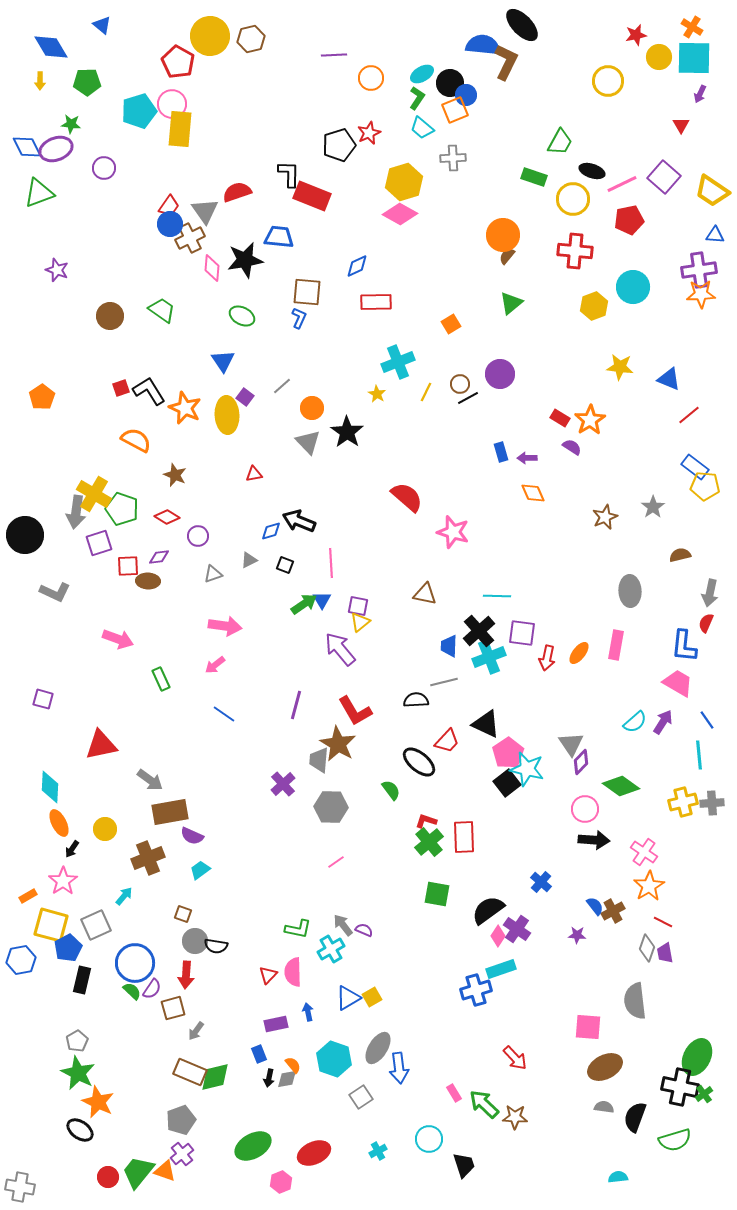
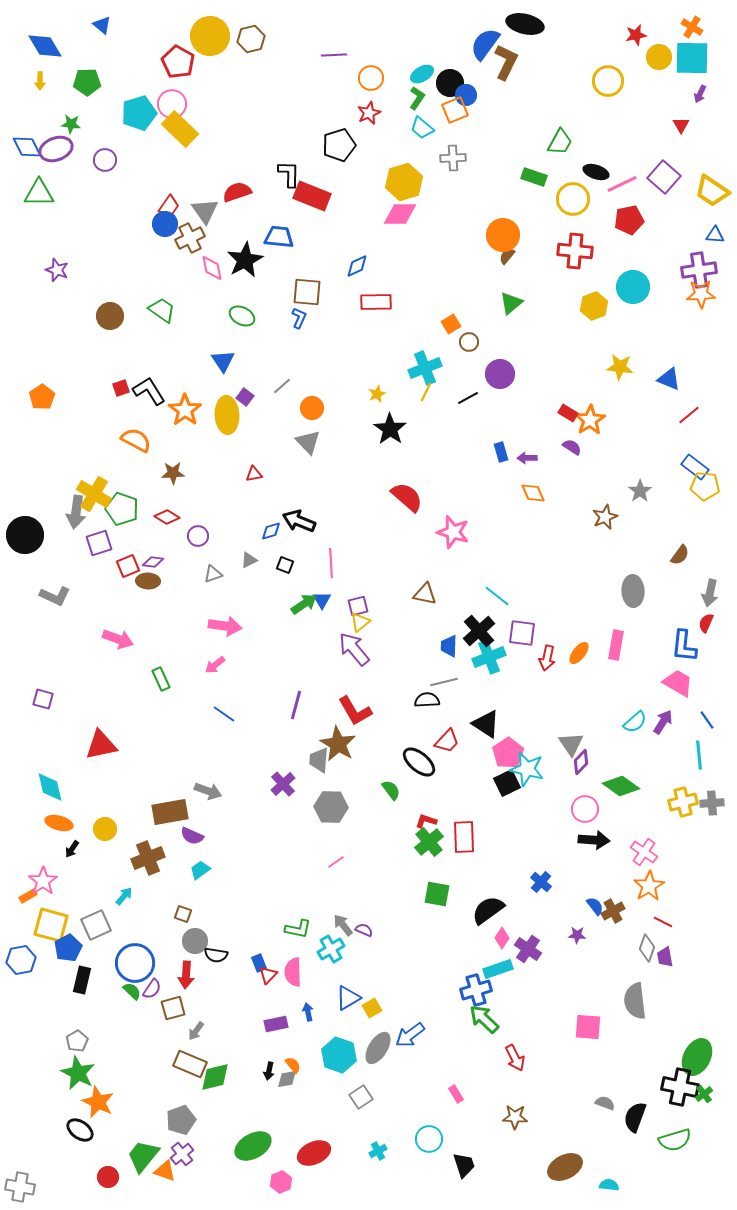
black ellipse at (522, 25): moved 3 px right, 1 px up; rotated 33 degrees counterclockwise
blue semicircle at (483, 45): moved 2 px right, 1 px up; rotated 60 degrees counterclockwise
blue diamond at (51, 47): moved 6 px left, 1 px up
cyan square at (694, 58): moved 2 px left
cyan pentagon at (139, 111): moved 2 px down
yellow rectangle at (180, 129): rotated 51 degrees counterclockwise
red star at (369, 133): moved 20 px up
purple circle at (104, 168): moved 1 px right, 8 px up
black ellipse at (592, 171): moved 4 px right, 1 px down
green triangle at (39, 193): rotated 20 degrees clockwise
pink diamond at (400, 214): rotated 28 degrees counterclockwise
blue circle at (170, 224): moved 5 px left
black star at (245, 260): rotated 18 degrees counterclockwise
pink diamond at (212, 268): rotated 16 degrees counterclockwise
cyan cross at (398, 362): moved 27 px right, 6 px down
brown circle at (460, 384): moved 9 px right, 42 px up
yellow star at (377, 394): rotated 18 degrees clockwise
orange star at (185, 408): moved 2 px down; rotated 12 degrees clockwise
red rectangle at (560, 418): moved 8 px right, 5 px up
black star at (347, 432): moved 43 px right, 3 px up
brown star at (175, 475): moved 2 px left, 2 px up; rotated 25 degrees counterclockwise
gray star at (653, 507): moved 13 px left, 16 px up
brown semicircle at (680, 555): rotated 140 degrees clockwise
purple diamond at (159, 557): moved 6 px left, 5 px down; rotated 15 degrees clockwise
red square at (128, 566): rotated 20 degrees counterclockwise
gray ellipse at (630, 591): moved 3 px right
gray L-shape at (55, 592): moved 4 px down
cyan line at (497, 596): rotated 36 degrees clockwise
purple square at (358, 606): rotated 25 degrees counterclockwise
purple arrow at (340, 649): moved 14 px right
black semicircle at (416, 700): moved 11 px right
black triangle at (486, 724): rotated 8 degrees clockwise
gray arrow at (150, 780): moved 58 px right, 11 px down; rotated 16 degrees counterclockwise
black square at (507, 783): rotated 12 degrees clockwise
cyan diamond at (50, 787): rotated 16 degrees counterclockwise
orange ellipse at (59, 823): rotated 48 degrees counterclockwise
pink star at (63, 881): moved 20 px left
purple cross at (517, 929): moved 11 px right, 20 px down
pink diamond at (498, 936): moved 4 px right, 2 px down
black semicircle at (216, 946): moved 9 px down
purple trapezoid at (665, 953): moved 4 px down
cyan rectangle at (501, 969): moved 3 px left
yellow square at (372, 997): moved 11 px down
blue rectangle at (259, 1054): moved 91 px up
red arrow at (515, 1058): rotated 16 degrees clockwise
cyan hexagon at (334, 1059): moved 5 px right, 4 px up
brown ellipse at (605, 1067): moved 40 px left, 100 px down
blue arrow at (399, 1068): moved 11 px right, 33 px up; rotated 60 degrees clockwise
brown rectangle at (190, 1072): moved 8 px up
black arrow at (269, 1078): moved 7 px up
pink rectangle at (454, 1093): moved 2 px right, 1 px down
green arrow at (484, 1104): moved 85 px up
gray semicircle at (604, 1107): moved 1 px right, 4 px up; rotated 12 degrees clockwise
green trapezoid at (138, 1172): moved 5 px right, 16 px up
cyan semicircle at (618, 1177): moved 9 px left, 8 px down; rotated 12 degrees clockwise
